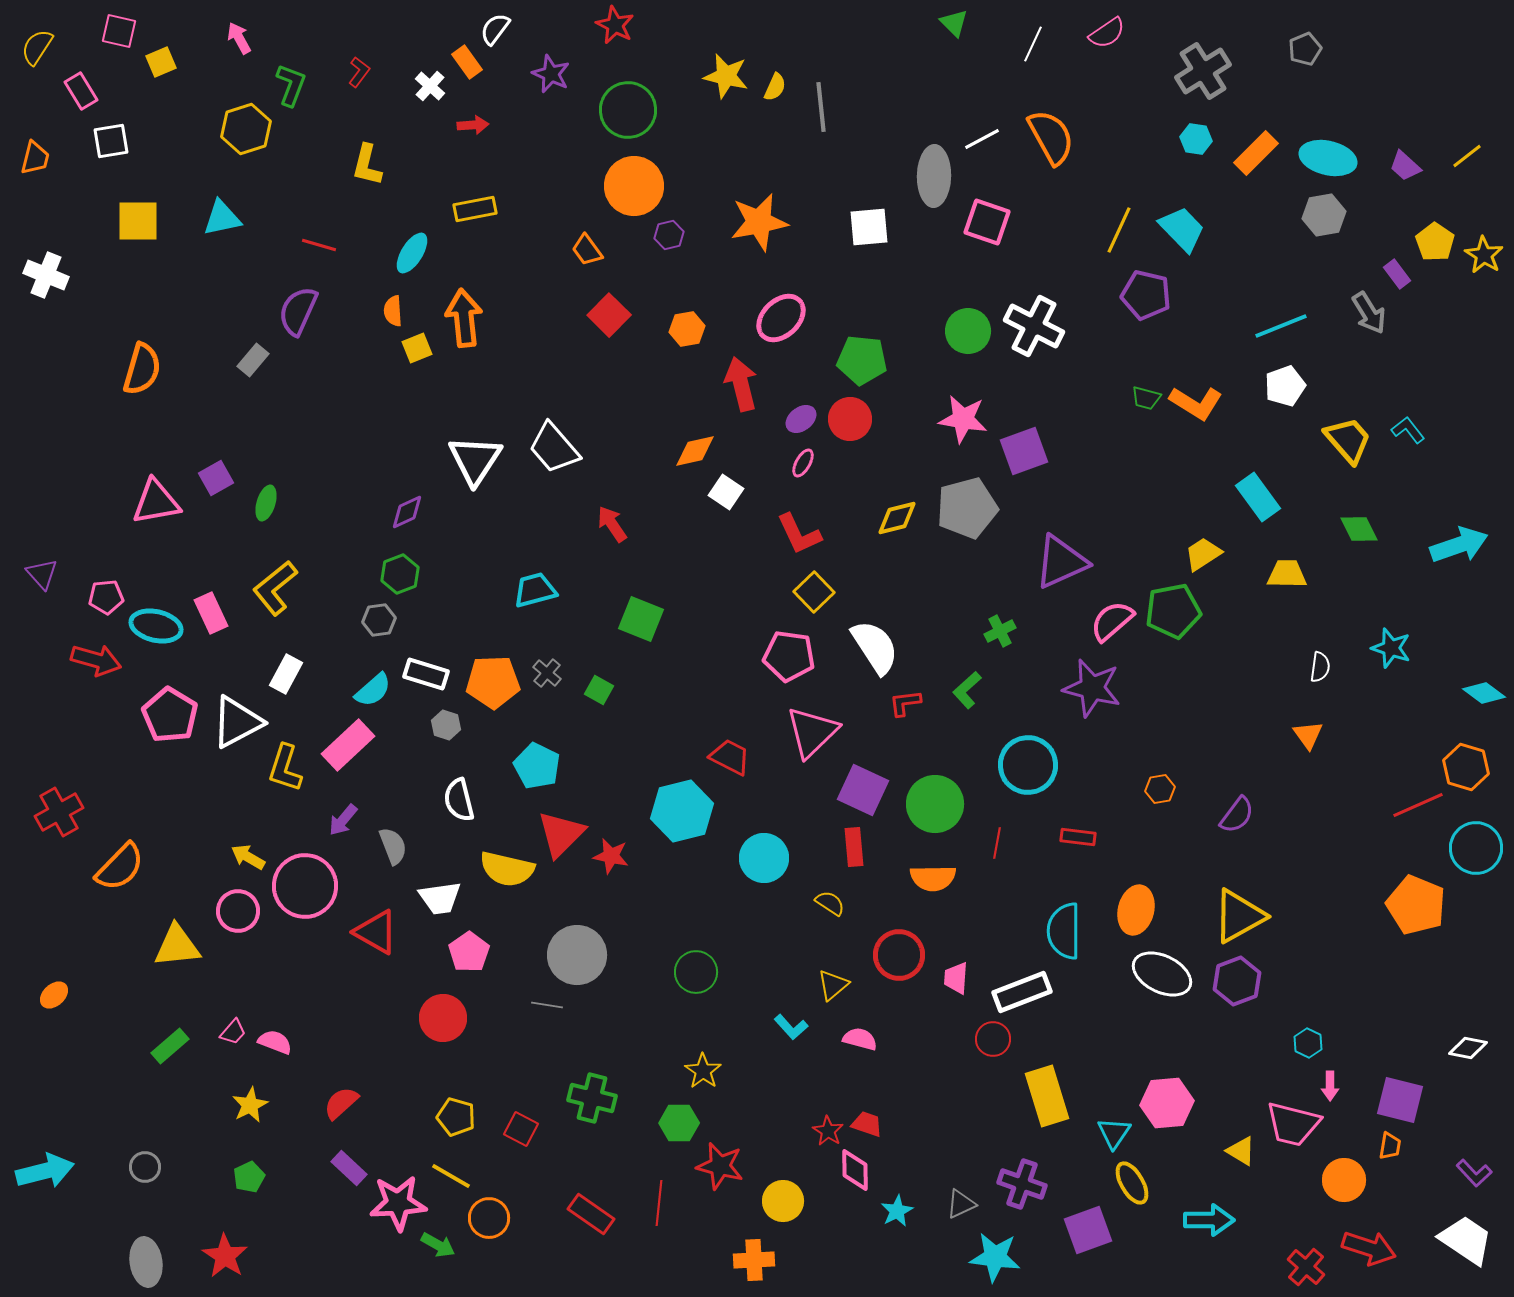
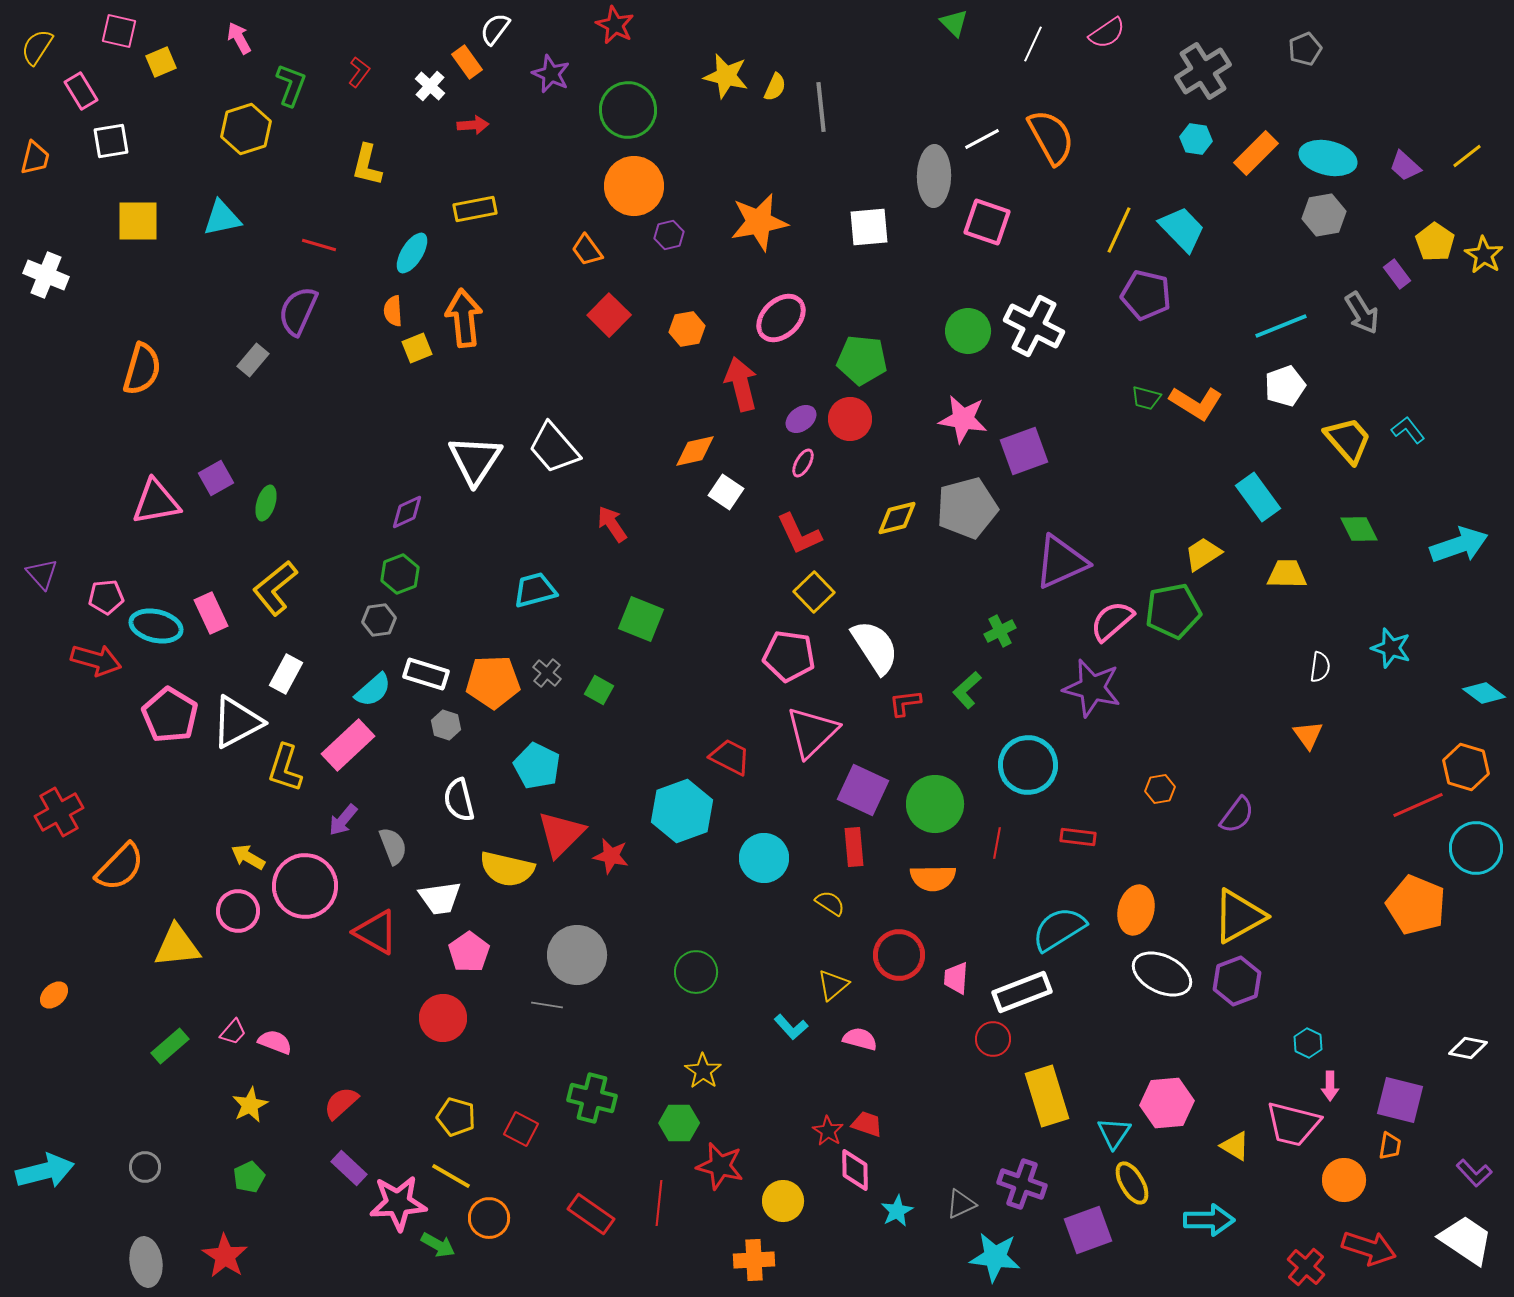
gray arrow at (1369, 313): moved 7 px left
cyan hexagon at (682, 811): rotated 6 degrees counterclockwise
cyan semicircle at (1064, 931): moved 5 px left, 2 px up; rotated 58 degrees clockwise
yellow triangle at (1241, 1151): moved 6 px left, 5 px up
